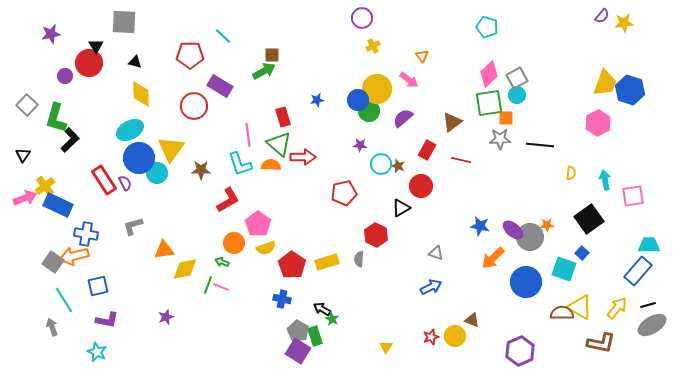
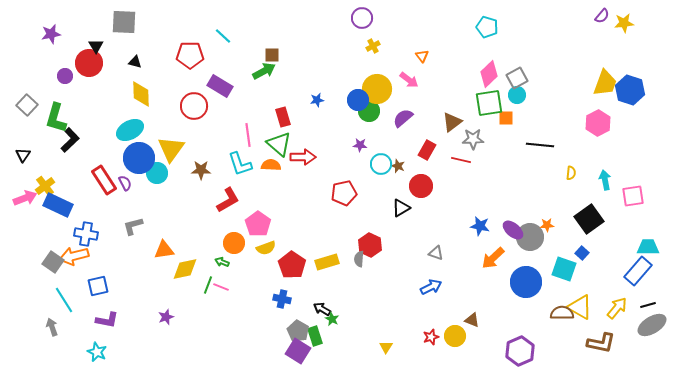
gray star at (500, 139): moved 27 px left
red hexagon at (376, 235): moved 6 px left, 10 px down
cyan trapezoid at (649, 245): moved 1 px left, 2 px down
